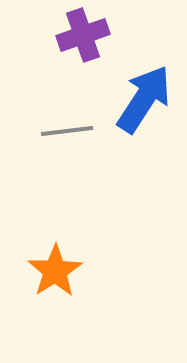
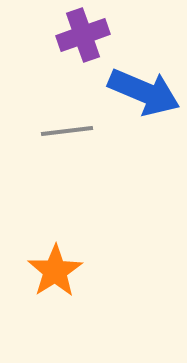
blue arrow: moved 7 px up; rotated 80 degrees clockwise
